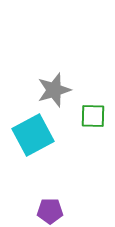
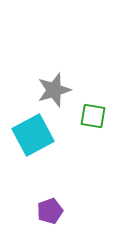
green square: rotated 8 degrees clockwise
purple pentagon: rotated 20 degrees counterclockwise
